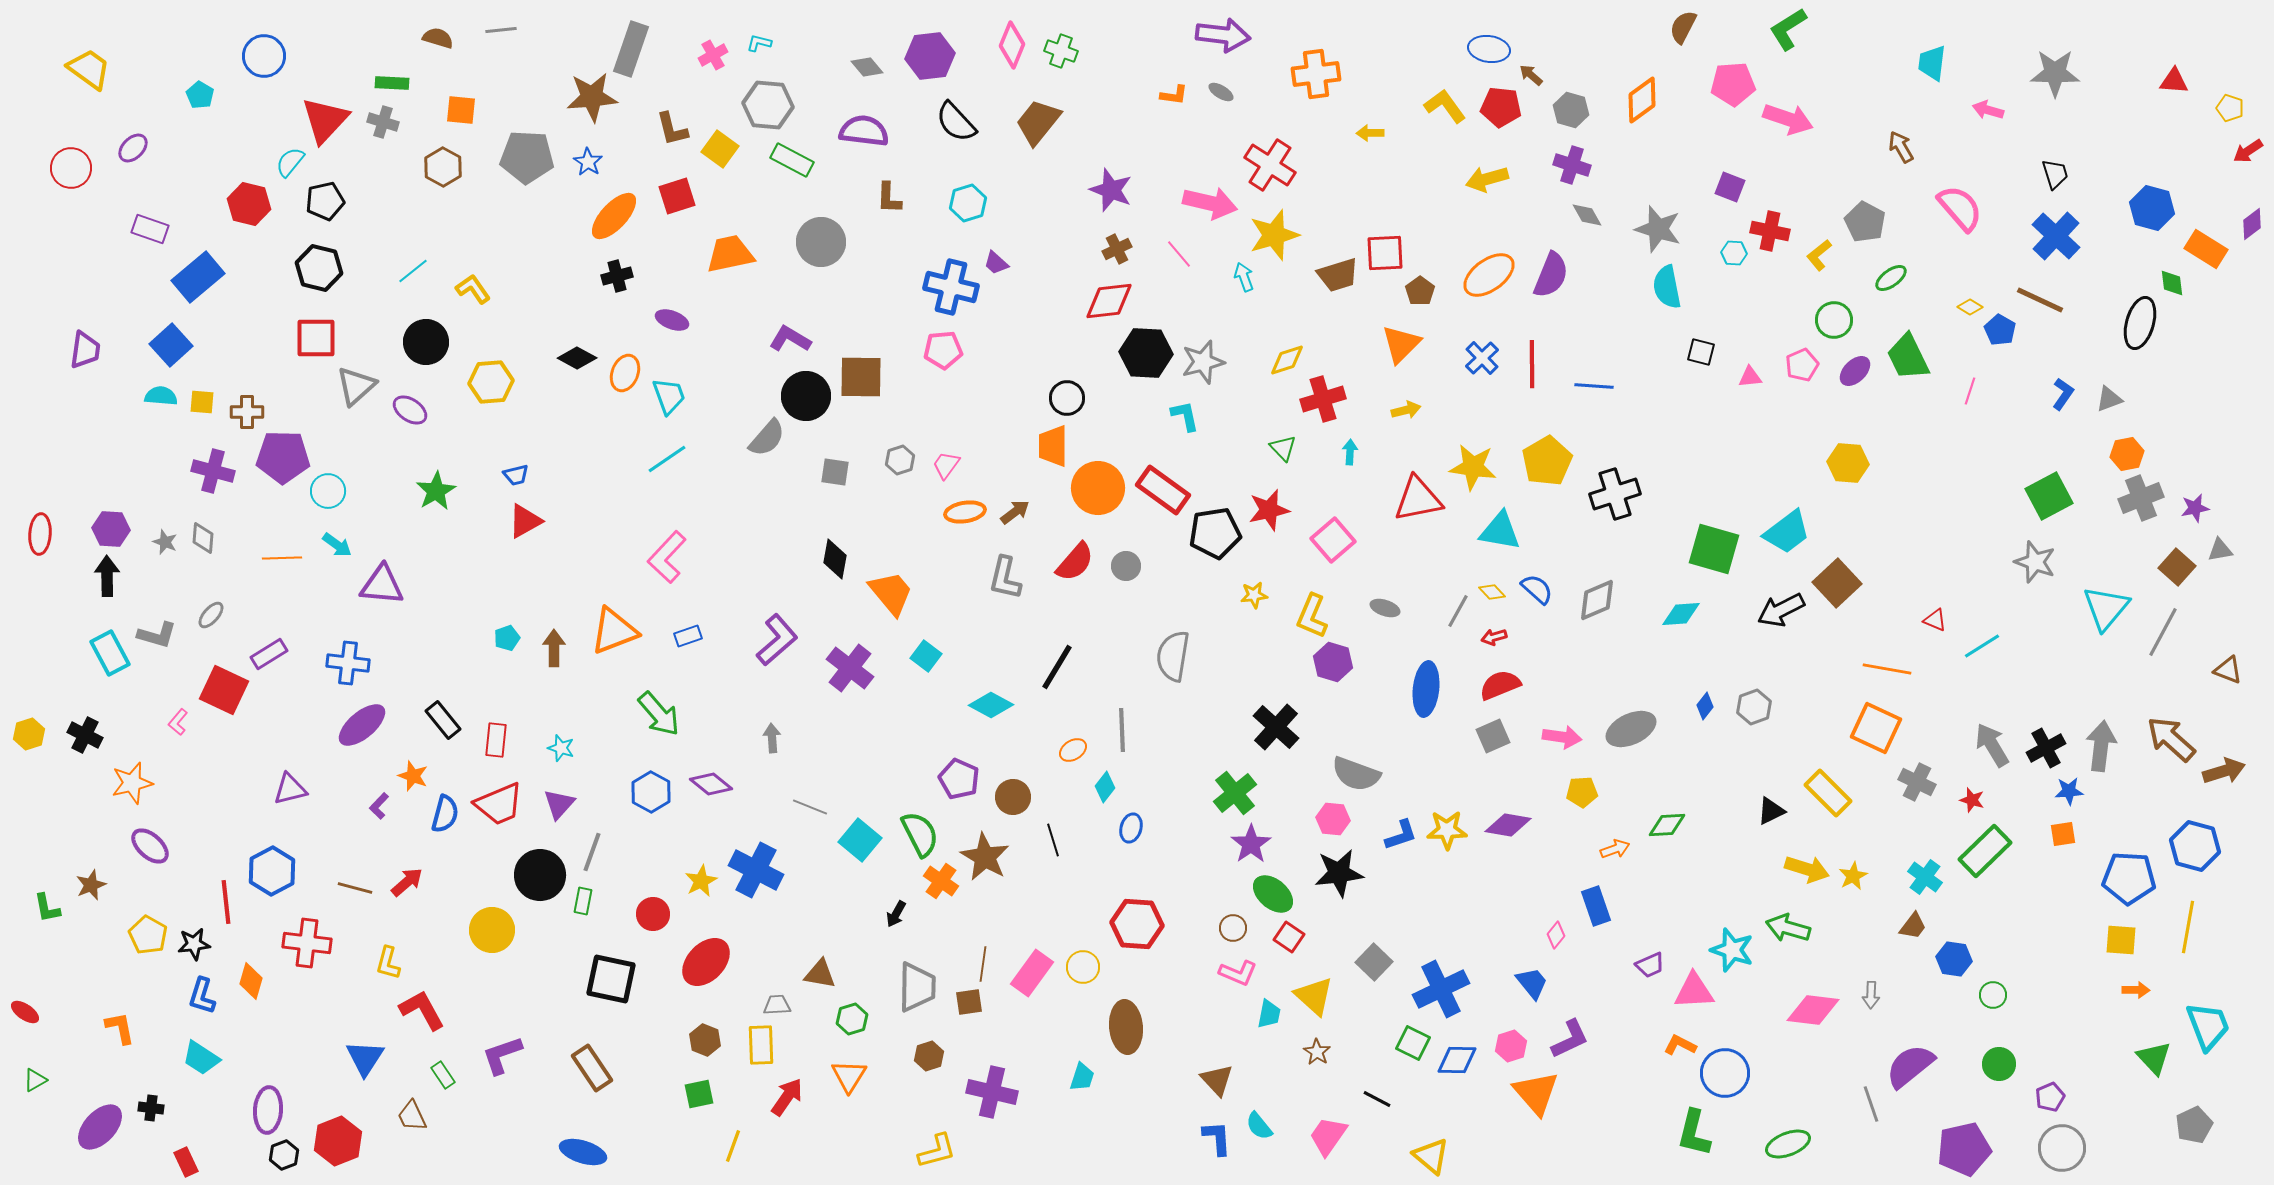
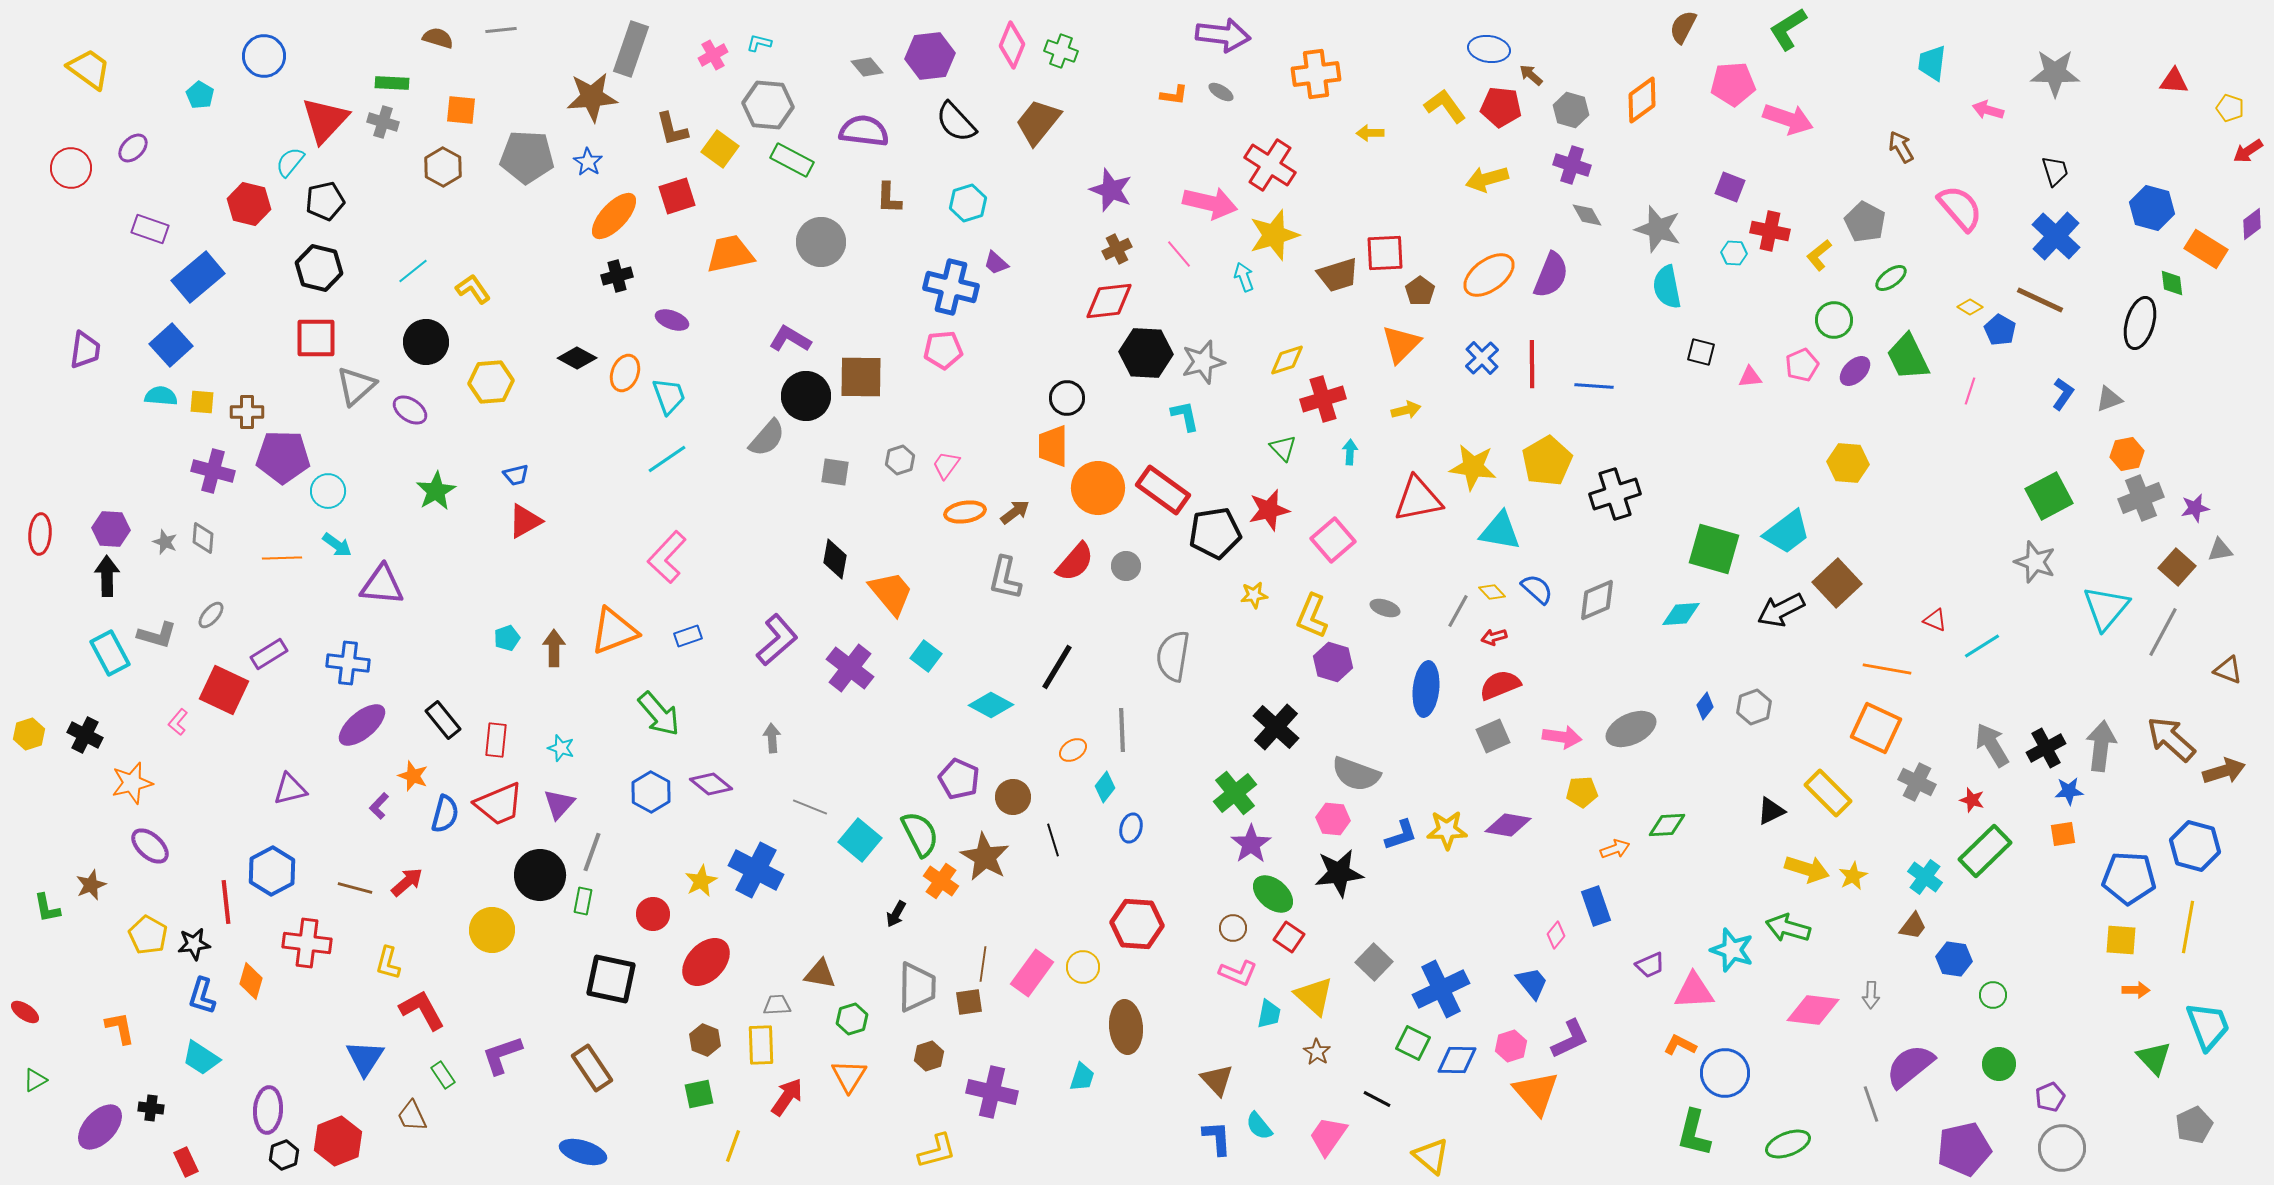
black trapezoid at (2055, 174): moved 3 px up
